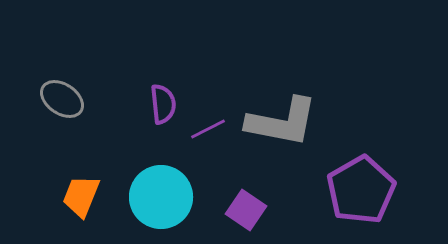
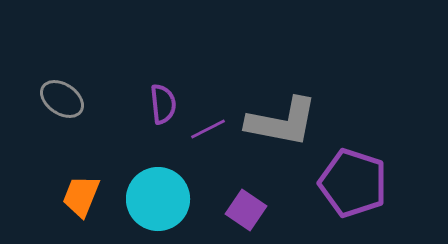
purple pentagon: moved 8 px left, 7 px up; rotated 24 degrees counterclockwise
cyan circle: moved 3 px left, 2 px down
